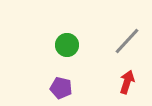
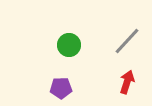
green circle: moved 2 px right
purple pentagon: rotated 15 degrees counterclockwise
